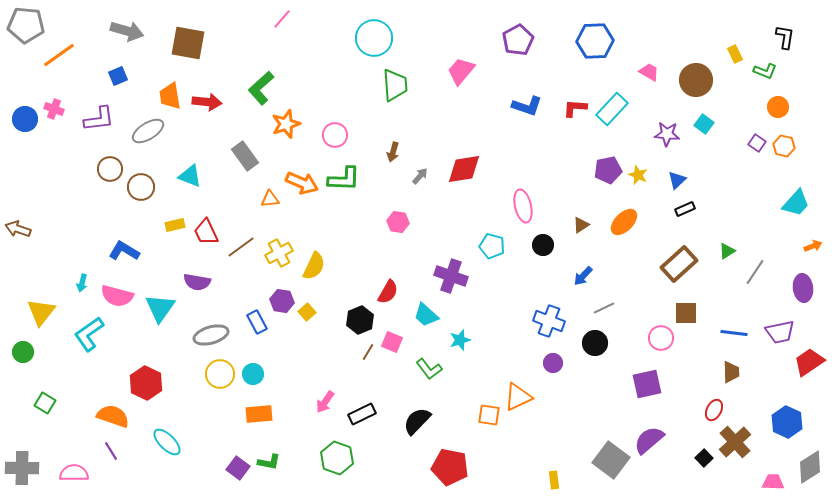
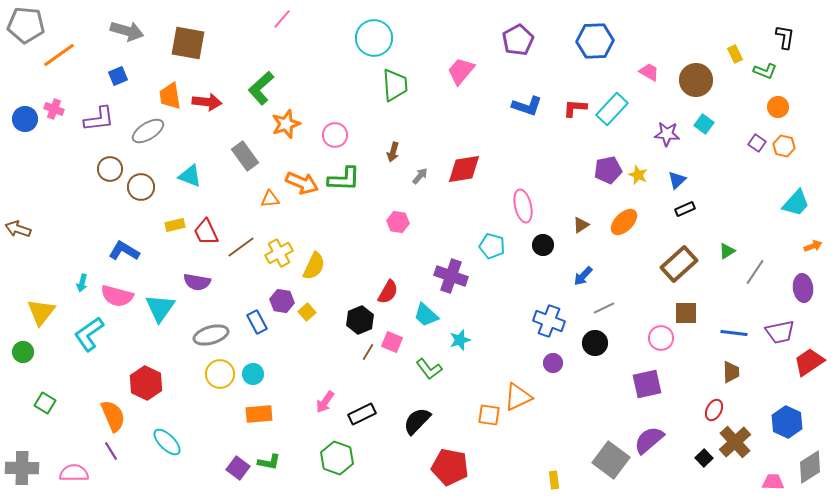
orange semicircle at (113, 416): rotated 48 degrees clockwise
